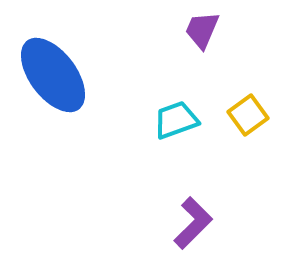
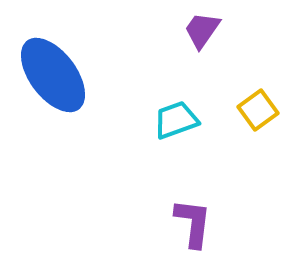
purple trapezoid: rotated 12 degrees clockwise
yellow square: moved 10 px right, 5 px up
purple L-shape: rotated 38 degrees counterclockwise
